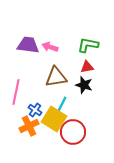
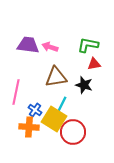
red triangle: moved 7 px right, 3 px up
orange cross: moved 1 px down; rotated 30 degrees clockwise
